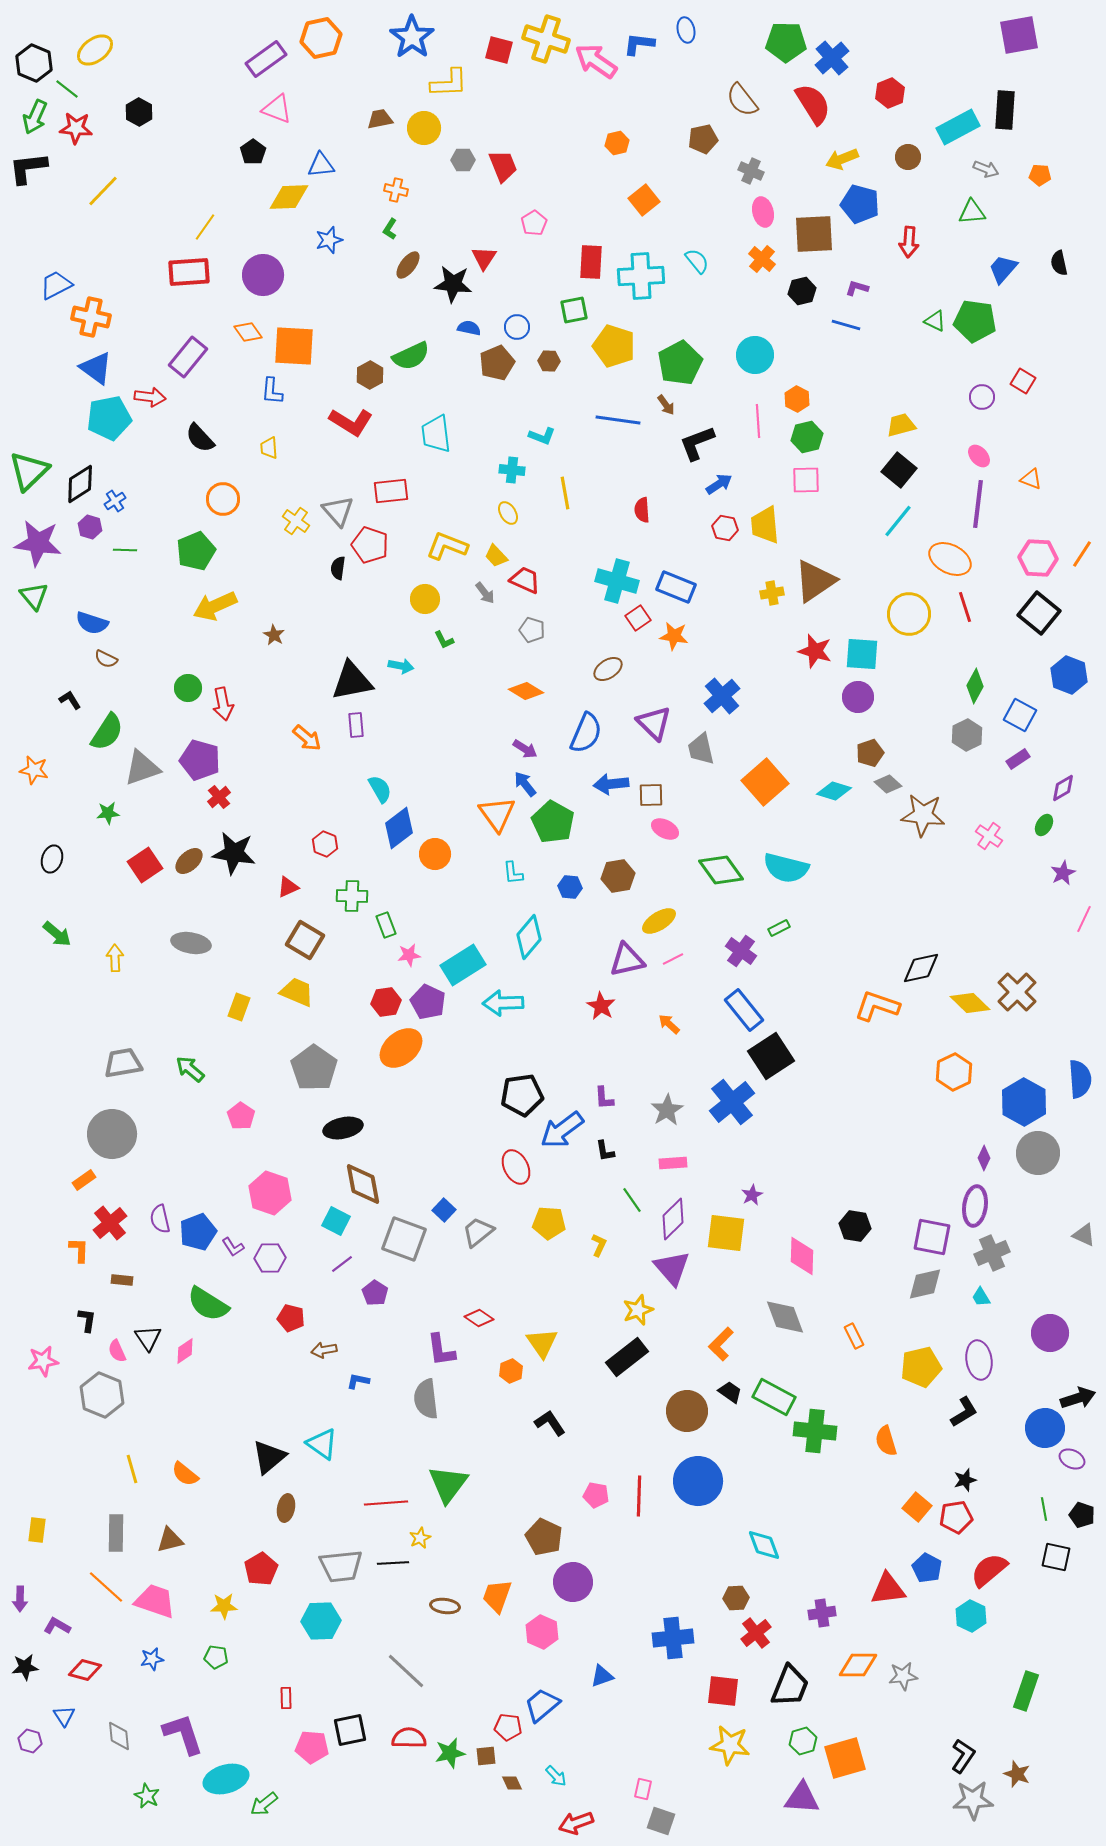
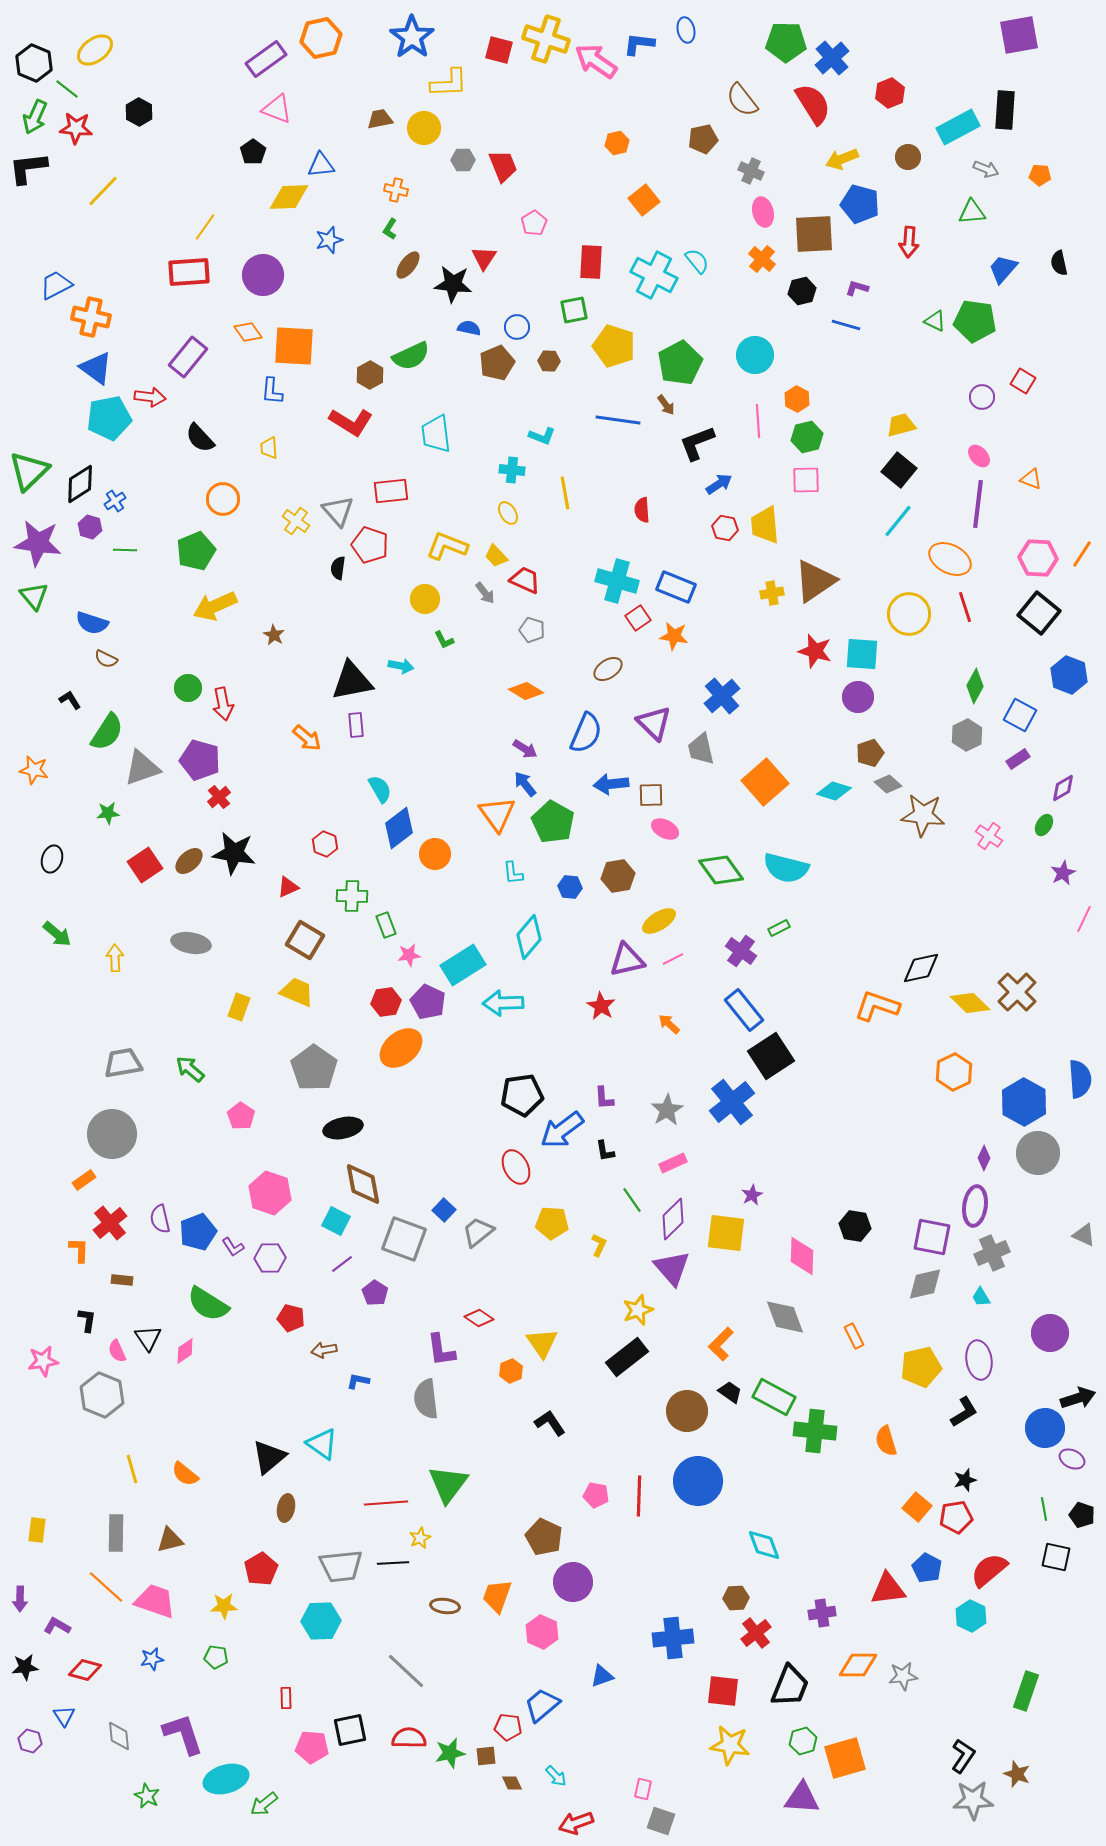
cyan cross at (641, 276): moved 13 px right, 1 px up; rotated 30 degrees clockwise
pink rectangle at (673, 1163): rotated 20 degrees counterclockwise
yellow pentagon at (549, 1223): moved 3 px right
